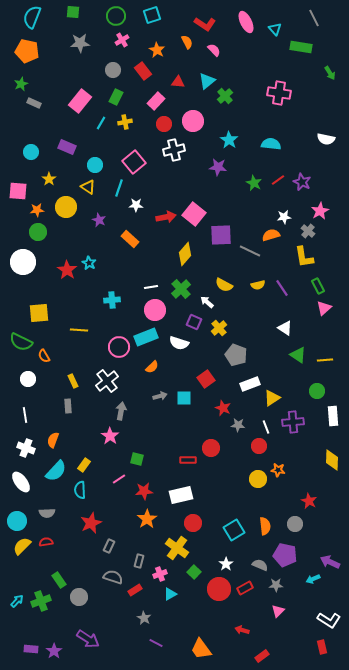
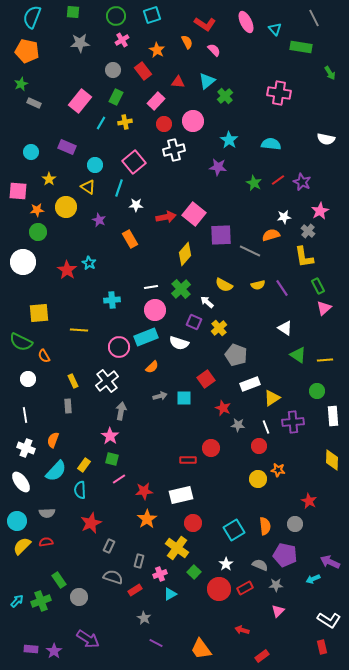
orange rectangle at (130, 239): rotated 18 degrees clockwise
green square at (137, 459): moved 25 px left
